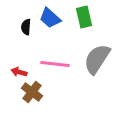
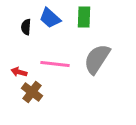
green rectangle: rotated 15 degrees clockwise
